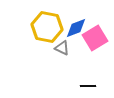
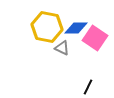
blue diamond: rotated 20 degrees clockwise
pink square: rotated 25 degrees counterclockwise
black line: moved 1 px down; rotated 63 degrees counterclockwise
